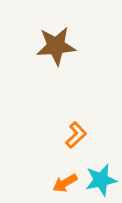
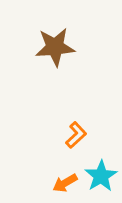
brown star: moved 1 px left, 1 px down
cyan star: moved 4 px up; rotated 20 degrees counterclockwise
